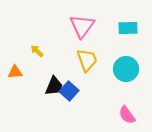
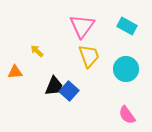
cyan rectangle: moved 1 px left, 2 px up; rotated 30 degrees clockwise
yellow trapezoid: moved 2 px right, 4 px up
